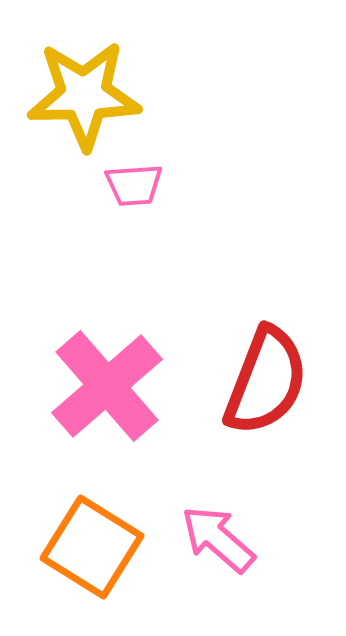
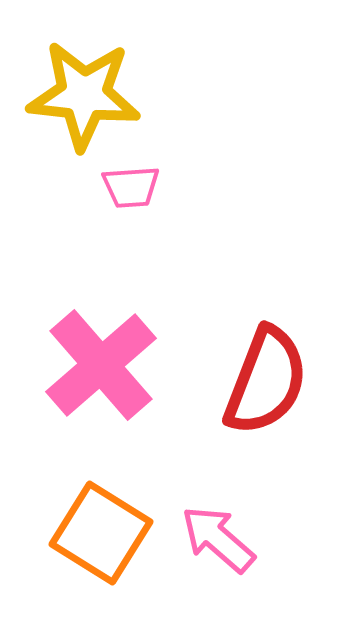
yellow star: rotated 7 degrees clockwise
pink trapezoid: moved 3 px left, 2 px down
pink cross: moved 6 px left, 21 px up
orange square: moved 9 px right, 14 px up
